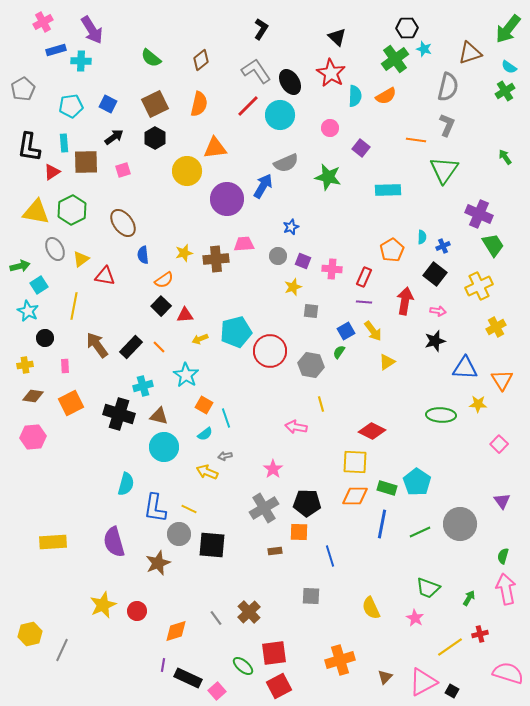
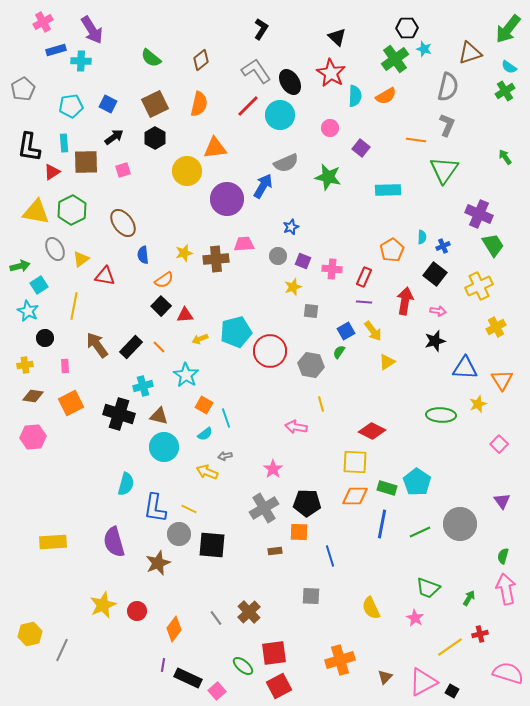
yellow star at (478, 404): rotated 24 degrees counterclockwise
orange diamond at (176, 631): moved 2 px left, 2 px up; rotated 35 degrees counterclockwise
